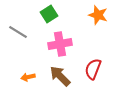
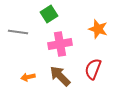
orange star: moved 14 px down
gray line: rotated 24 degrees counterclockwise
